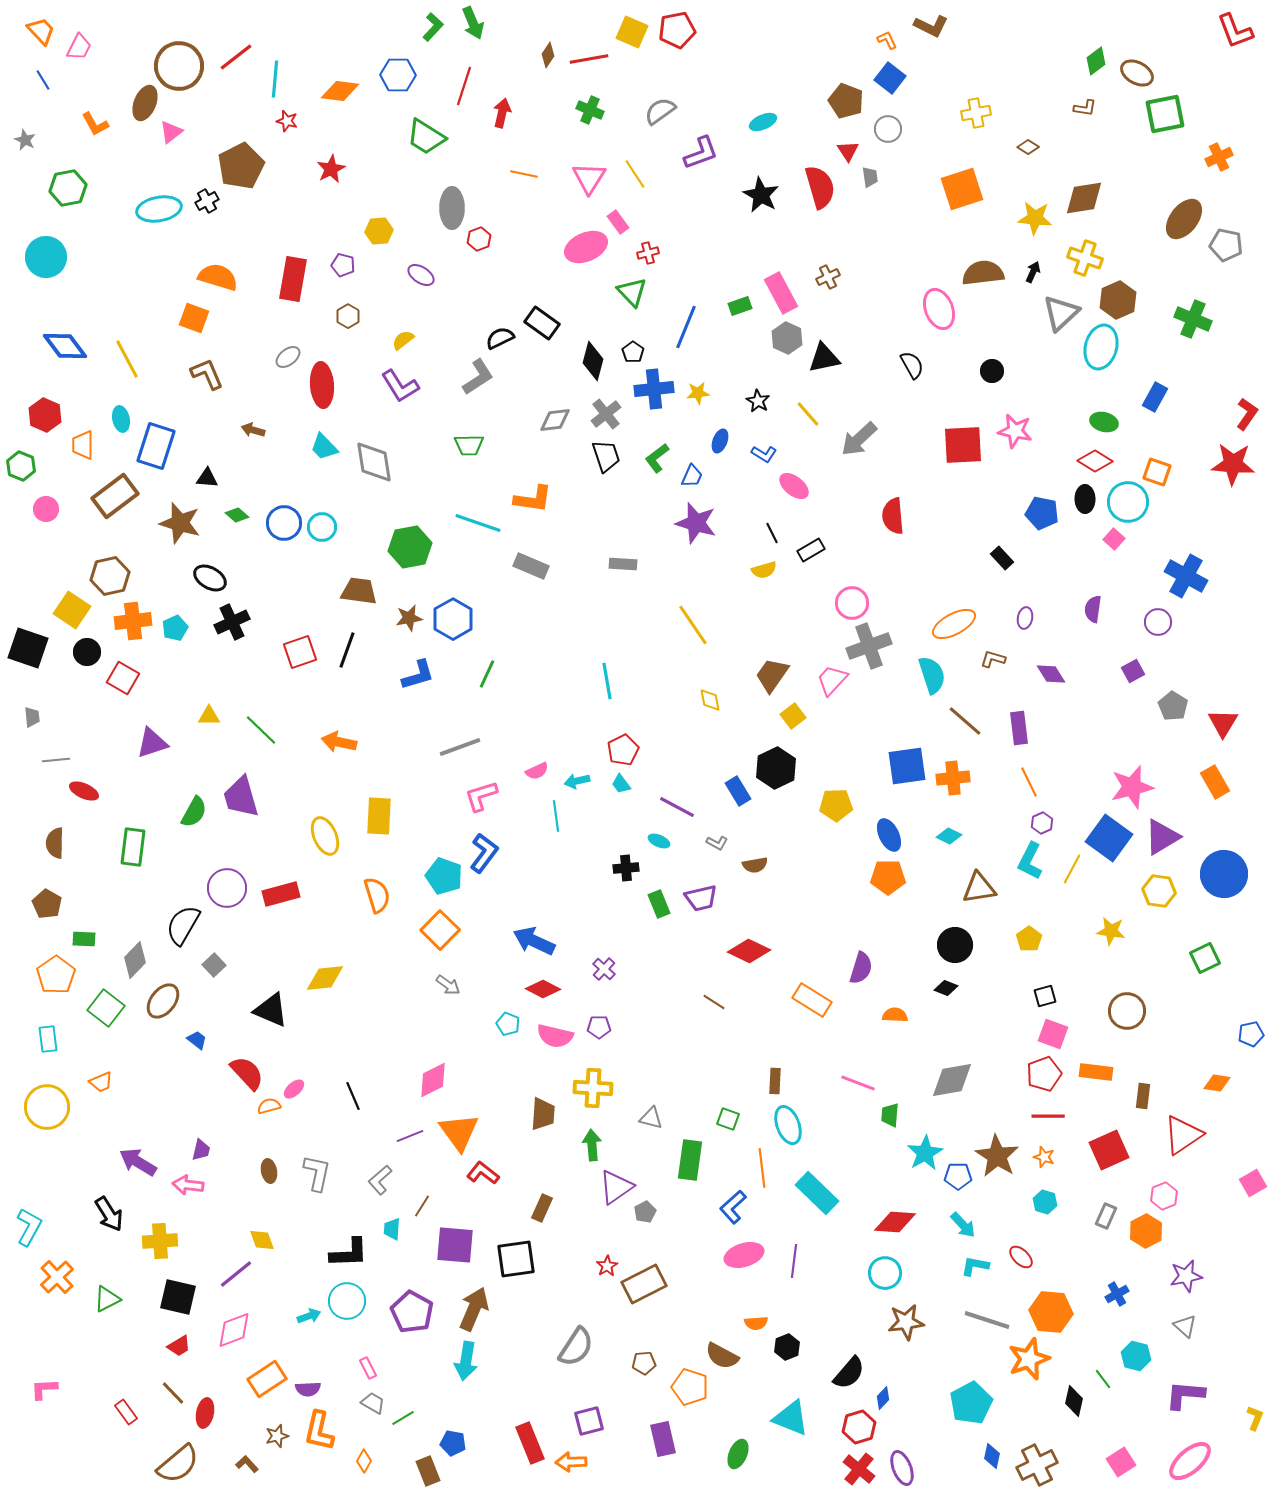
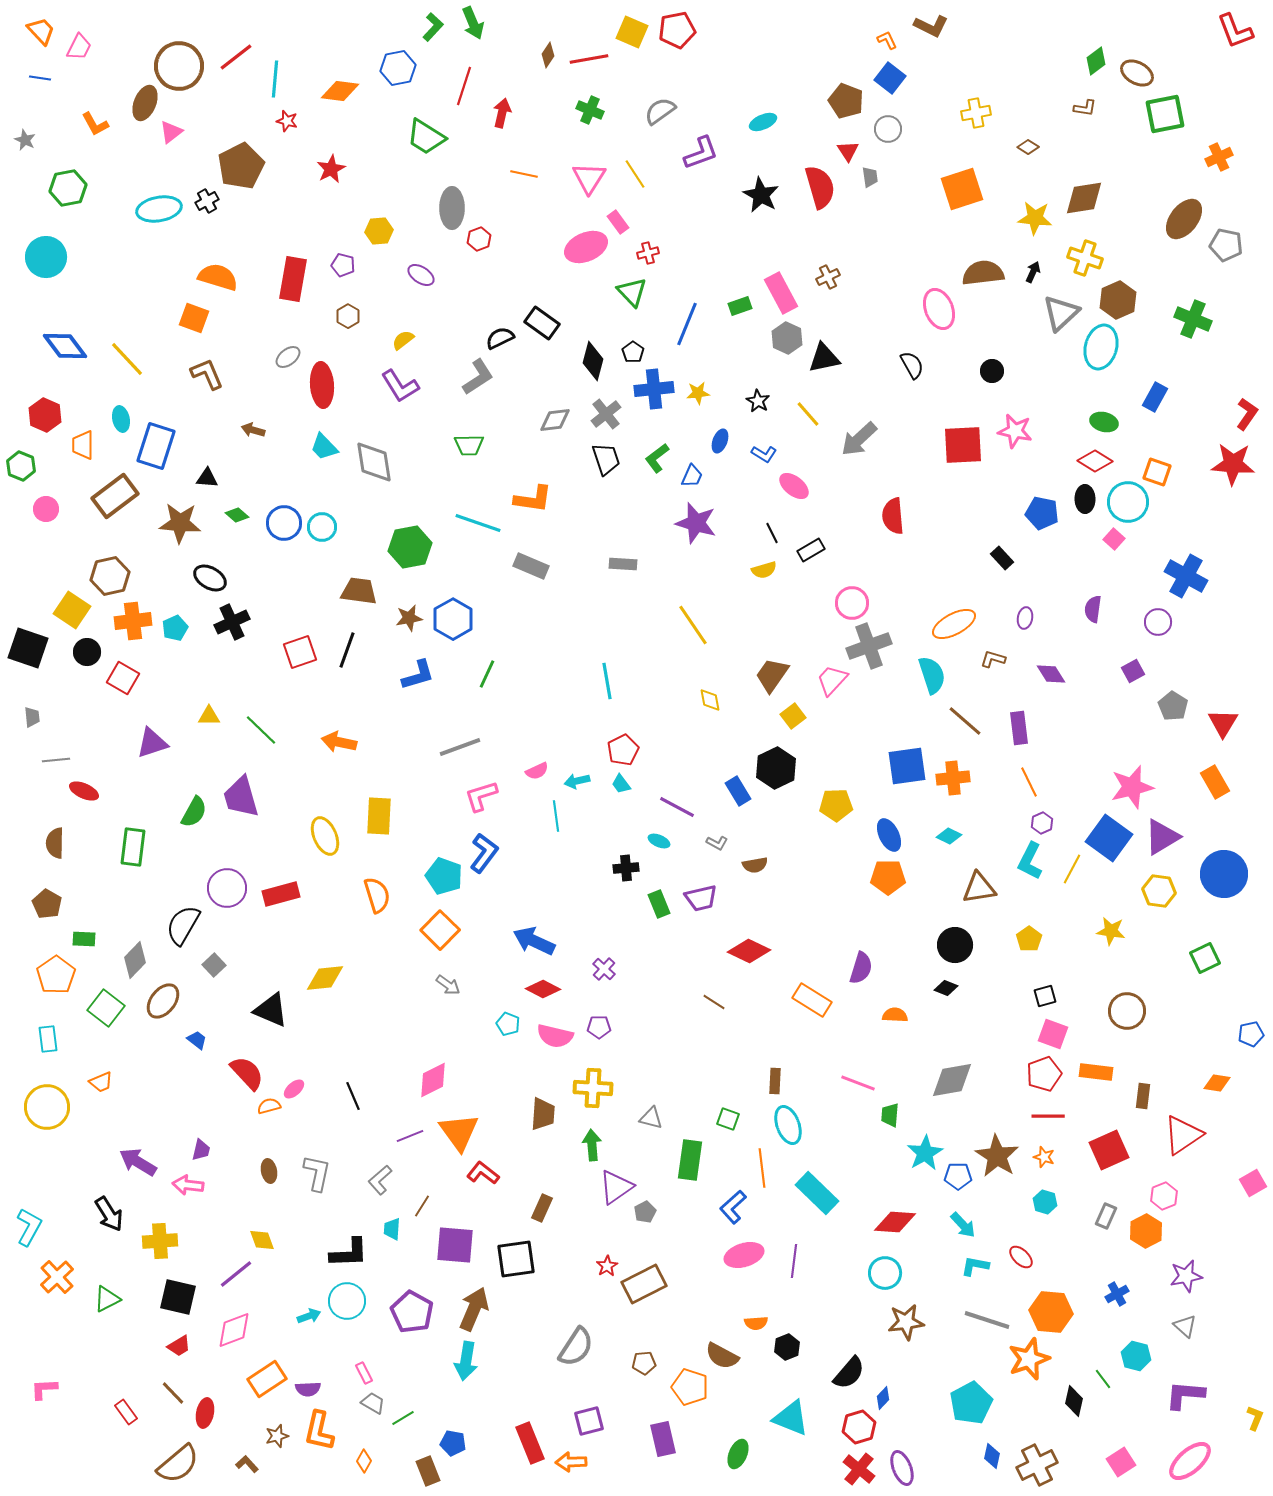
blue hexagon at (398, 75): moved 7 px up; rotated 12 degrees counterclockwise
blue line at (43, 80): moved 3 px left, 2 px up; rotated 50 degrees counterclockwise
blue line at (686, 327): moved 1 px right, 3 px up
yellow line at (127, 359): rotated 15 degrees counterclockwise
black trapezoid at (606, 456): moved 3 px down
brown star at (180, 523): rotated 12 degrees counterclockwise
pink rectangle at (368, 1368): moved 4 px left, 5 px down
